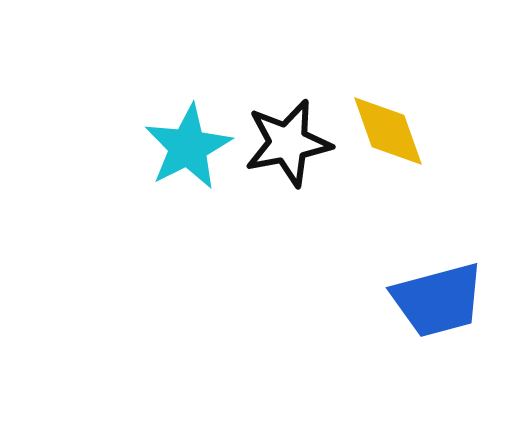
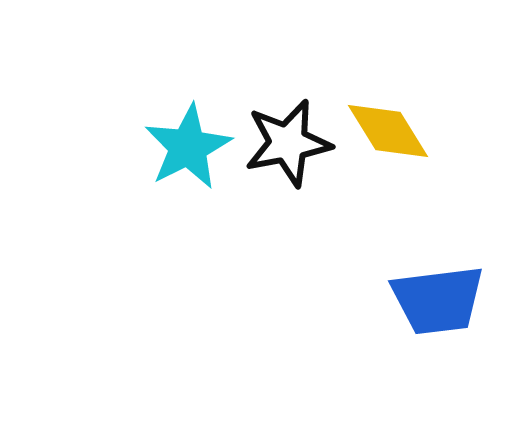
yellow diamond: rotated 12 degrees counterclockwise
blue trapezoid: rotated 8 degrees clockwise
